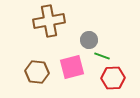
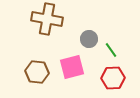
brown cross: moved 2 px left, 2 px up; rotated 20 degrees clockwise
gray circle: moved 1 px up
green line: moved 9 px right, 6 px up; rotated 35 degrees clockwise
